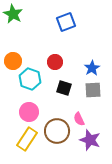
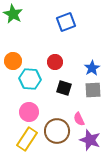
cyan hexagon: rotated 15 degrees counterclockwise
